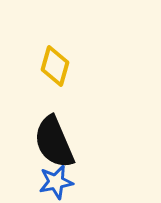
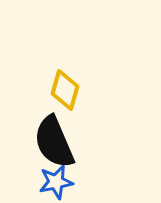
yellow diamond: moved 10 px right, 24 px down
